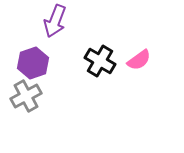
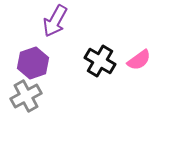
purple arrow: rotated 8 degrees clockwise
